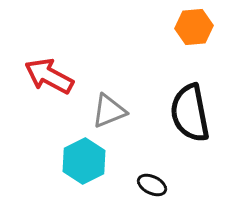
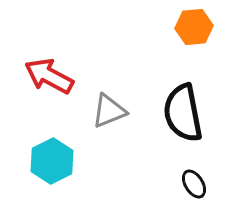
black semicircle: moved 7 px left
cyan hexagon: moved 32 px left
black ellipse: moved 42 px right, 1 px up; rotated 32 degrees clockwise
